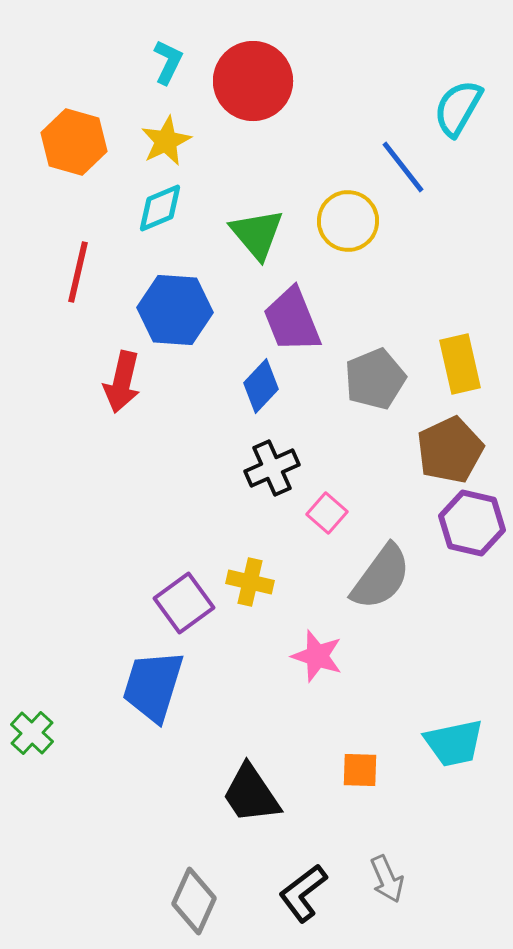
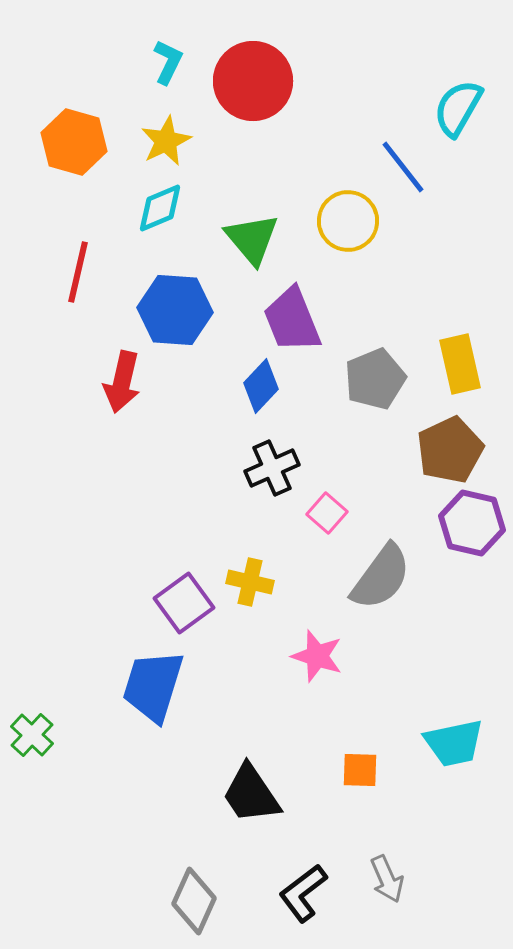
green triangle: moved 5 px left, 5 px down
green cross: moved 2 px down
